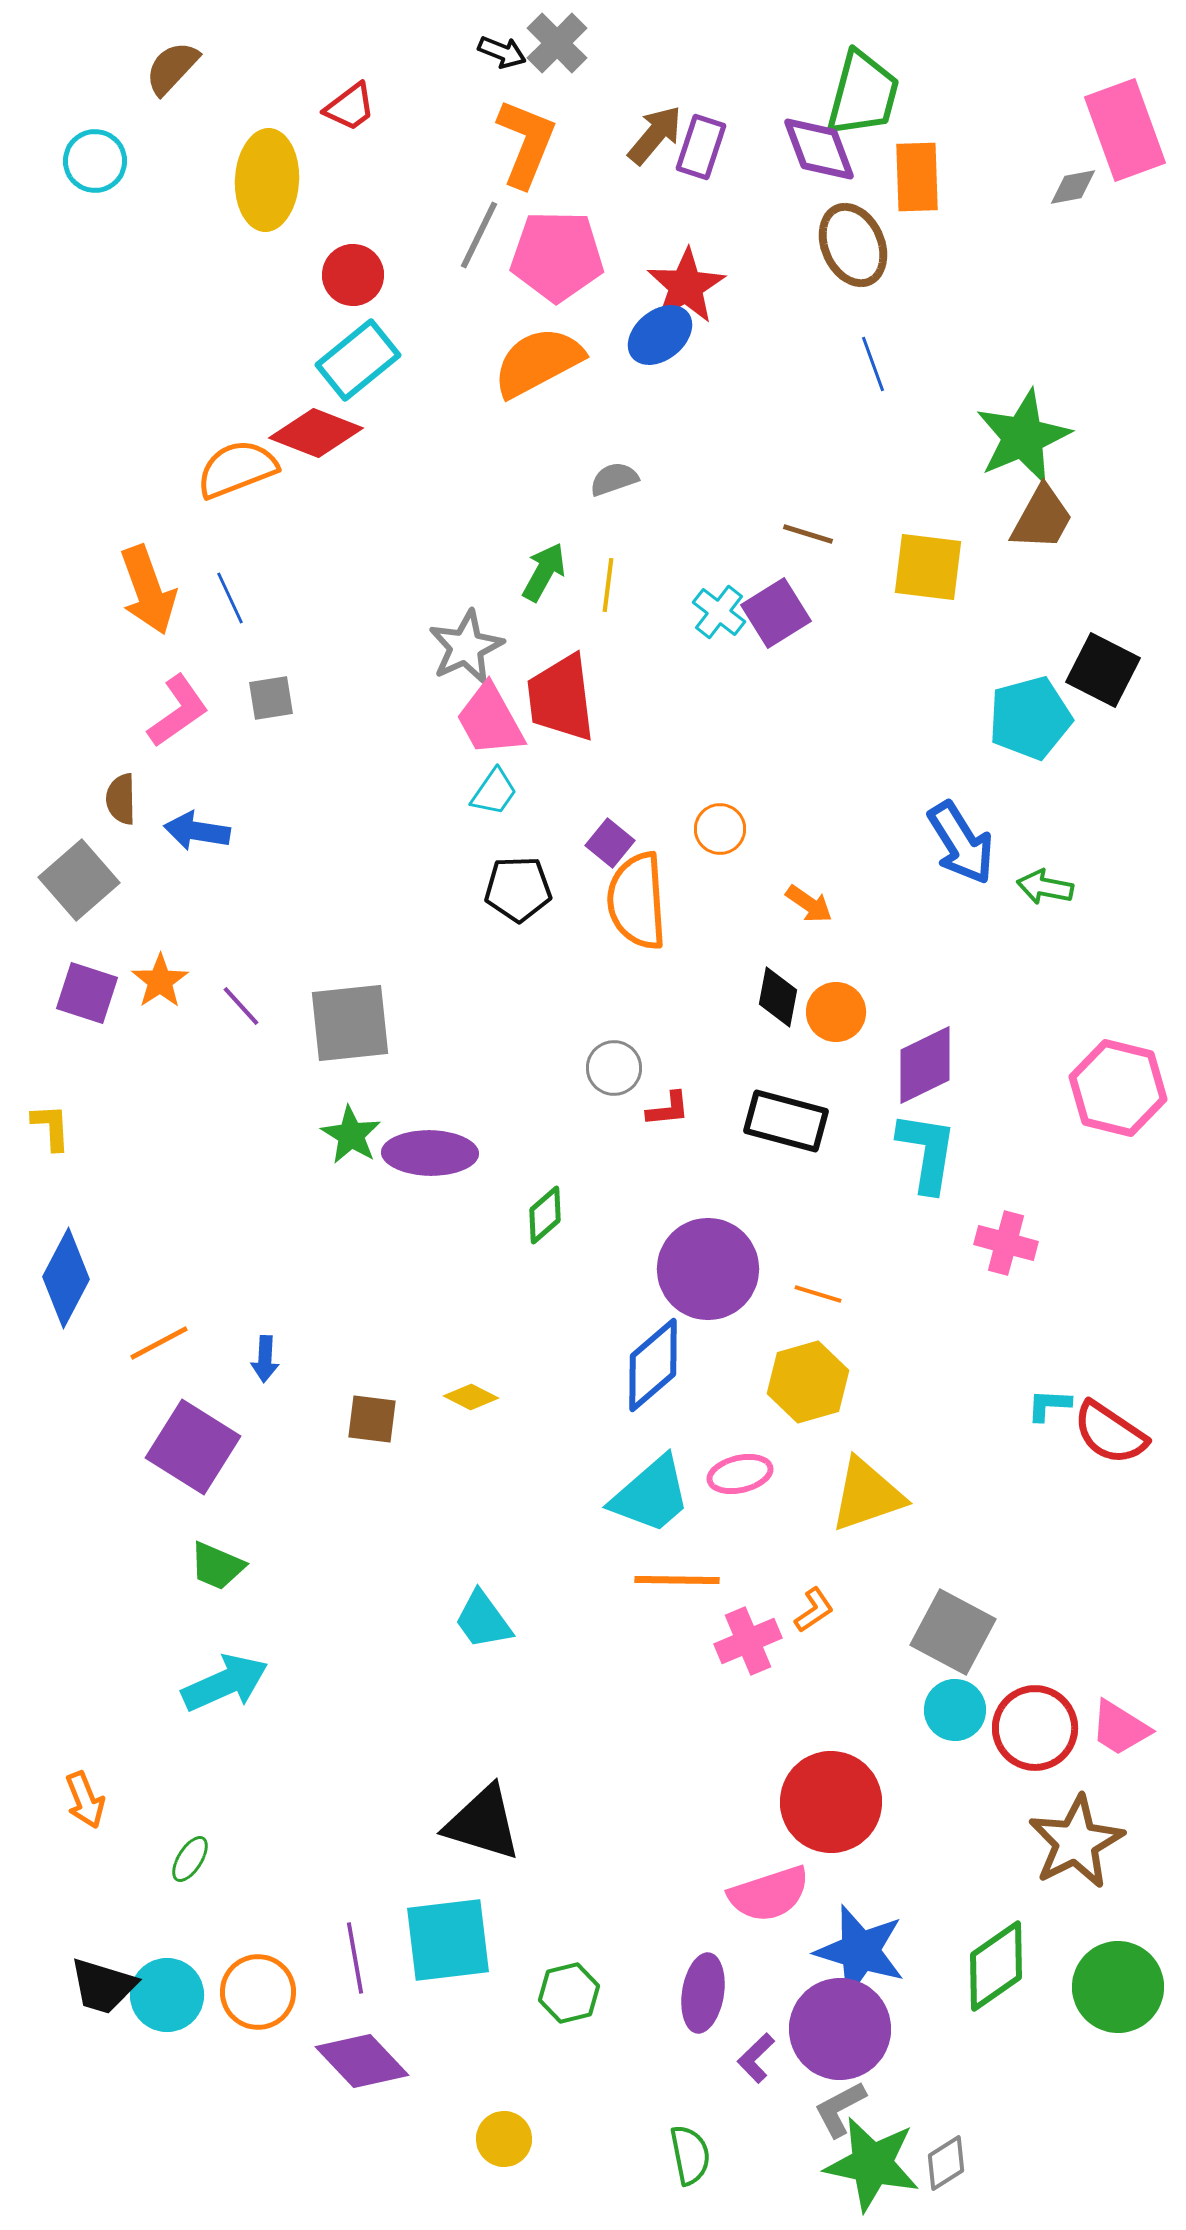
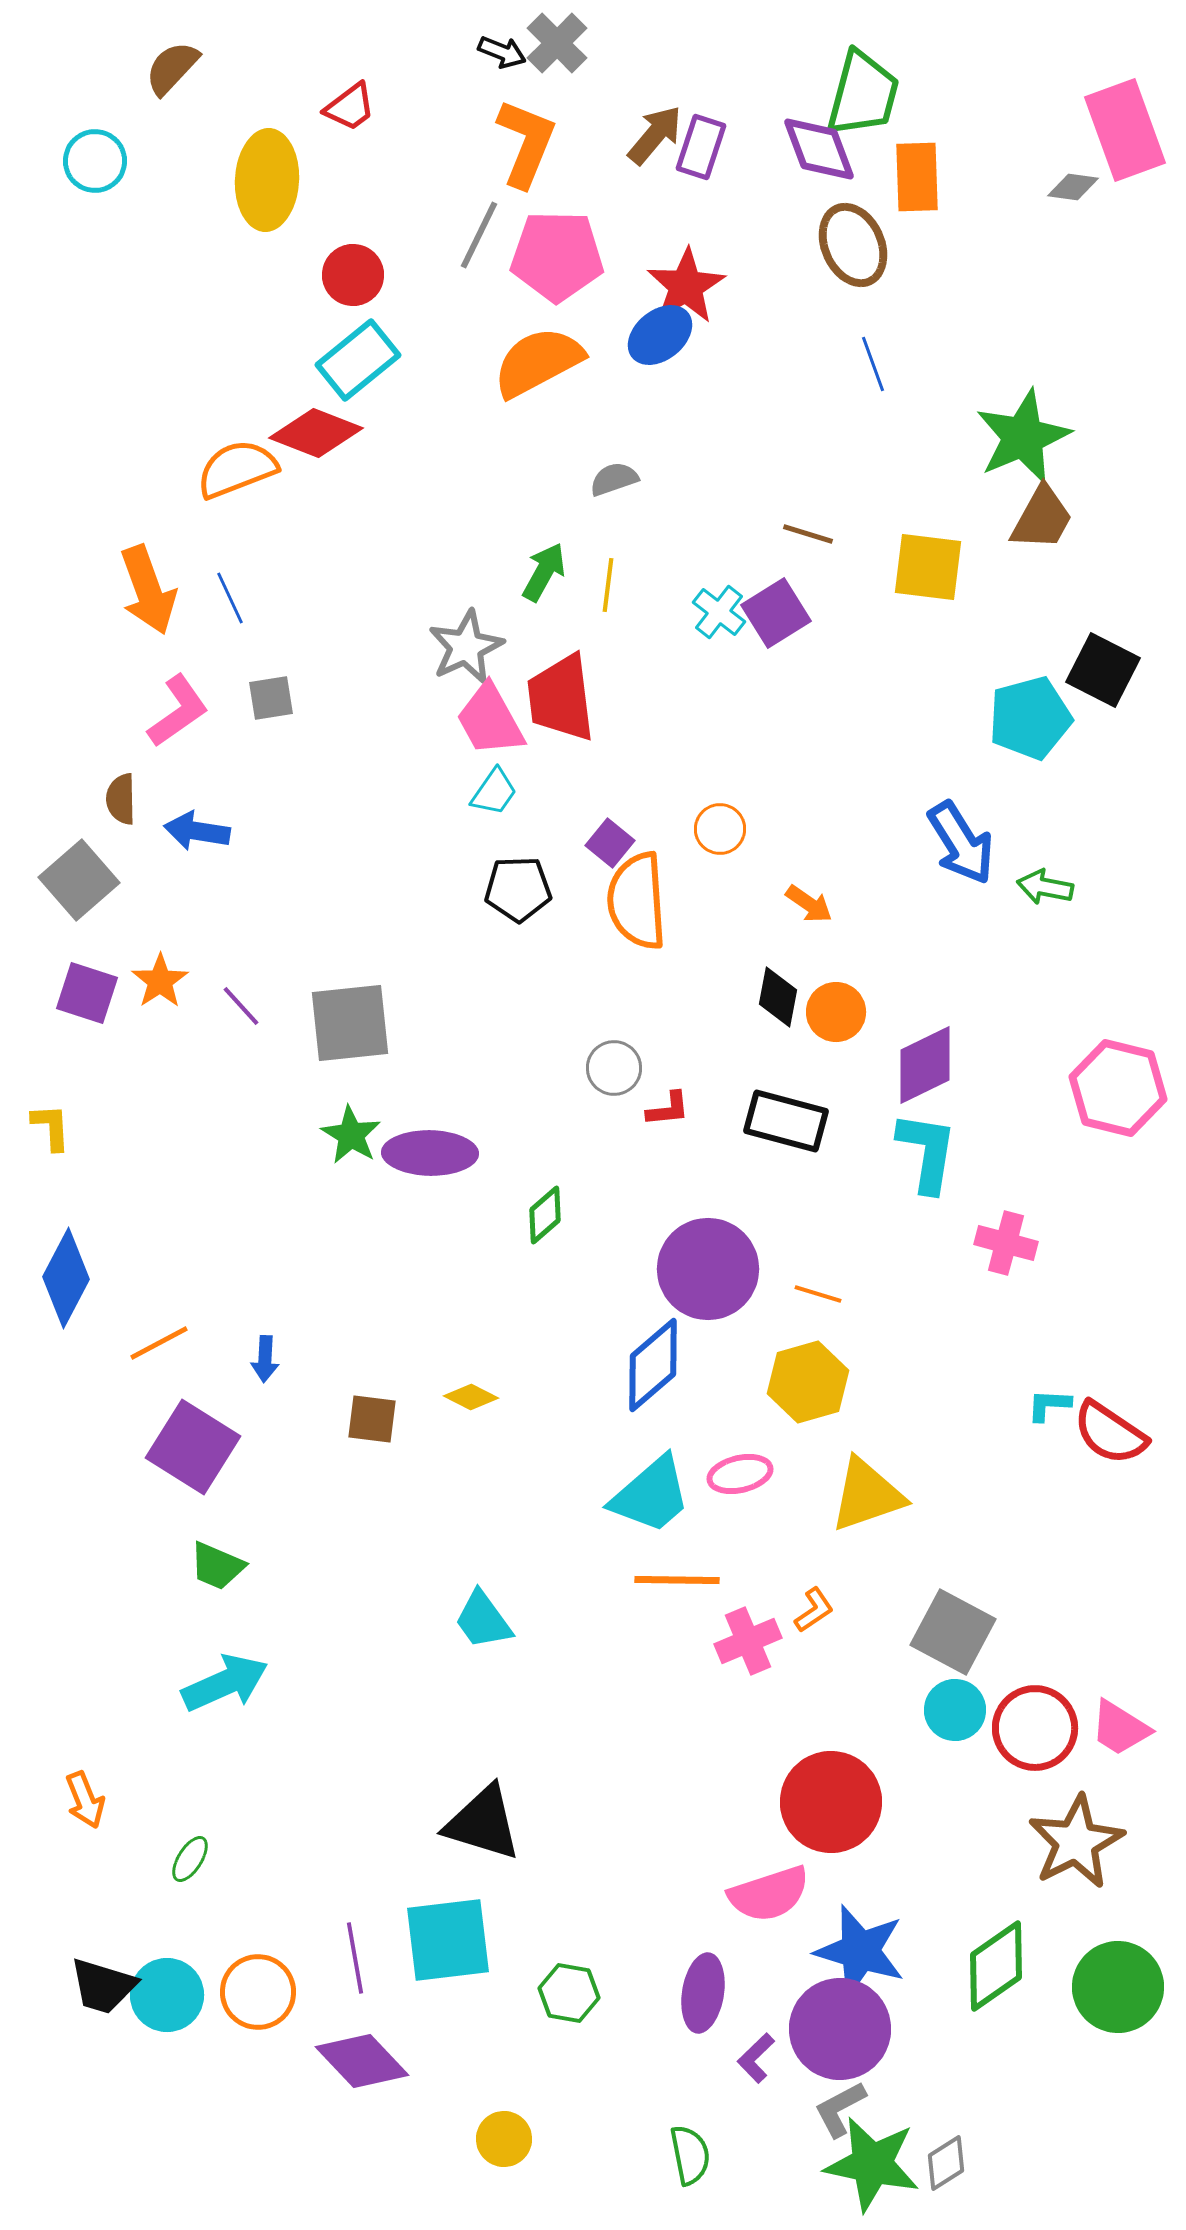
gray diamond at (1073, 187): rotated 18 degrees clockwise
green hexagon at (569, 1993): rotated 24 degrees clockwise
